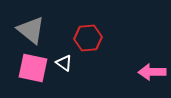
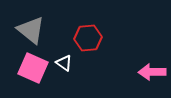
pink square: rotated 12 degrees clockwise
